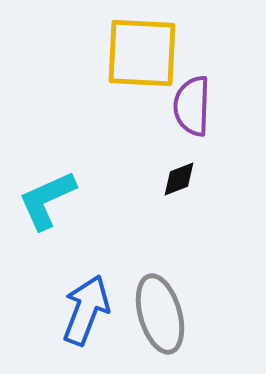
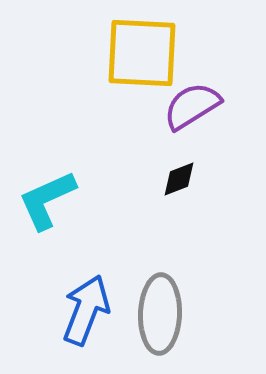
purple semicircle: rotated 56 degrees clockwise
gray ellipse: rotated 18 degrees clockwise
